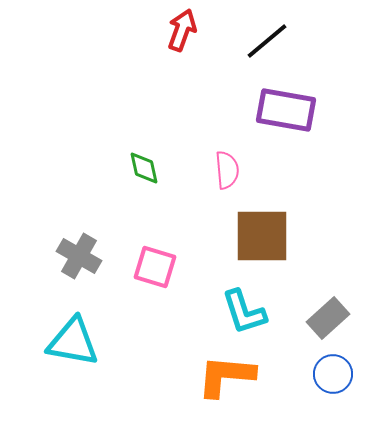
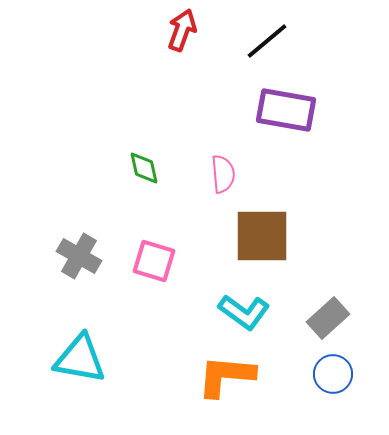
pink semicircle: moved 4 px left, 4 px down
pink square: moved 1 px left, 6 px up
cyan L-shape: rotated 36 degrees counterclockwise
cyan triangle: moved 7 px right, 17 px down
